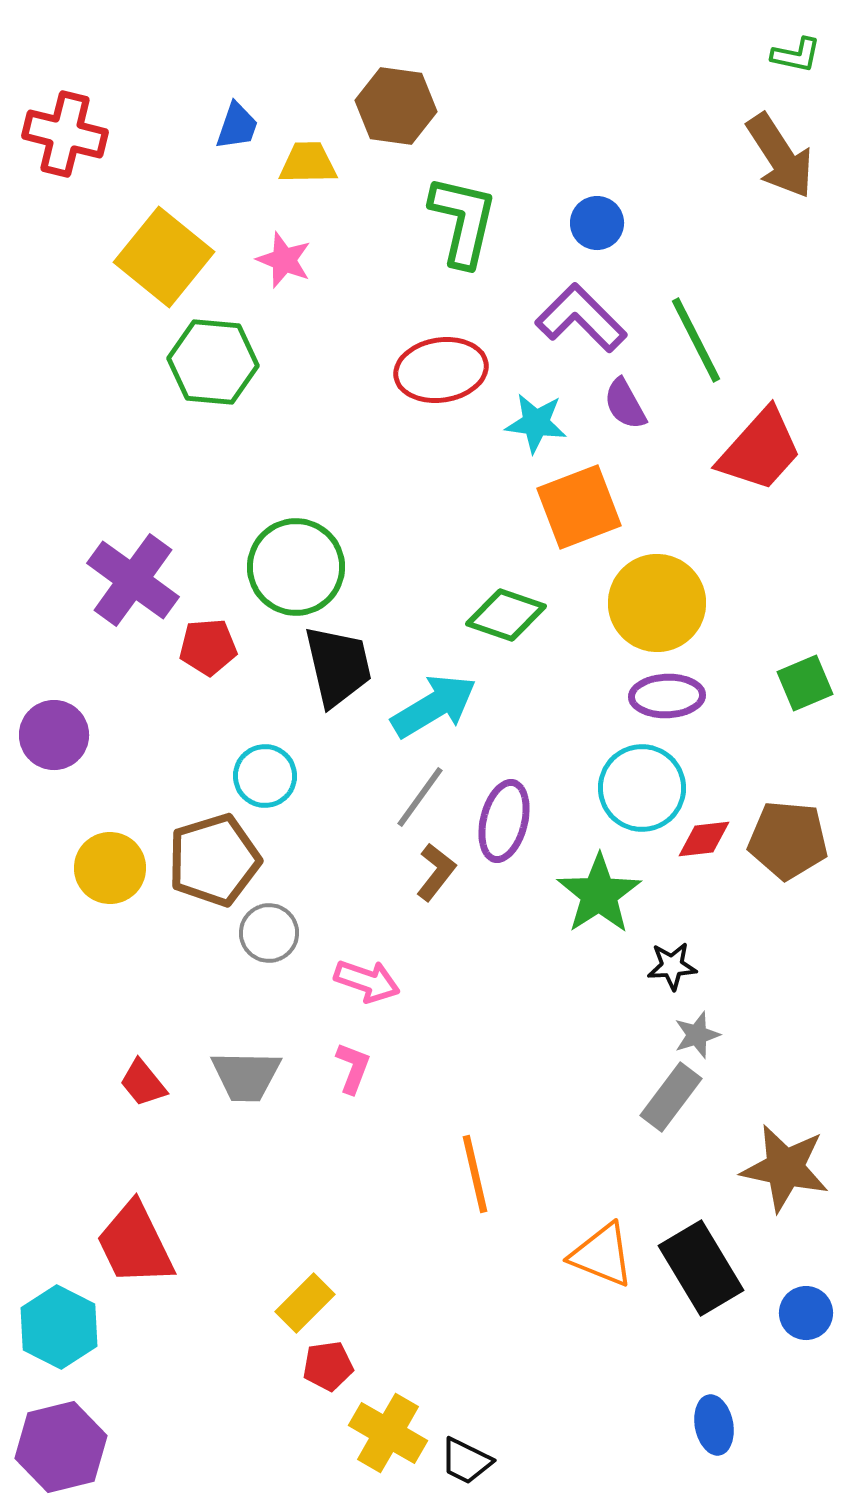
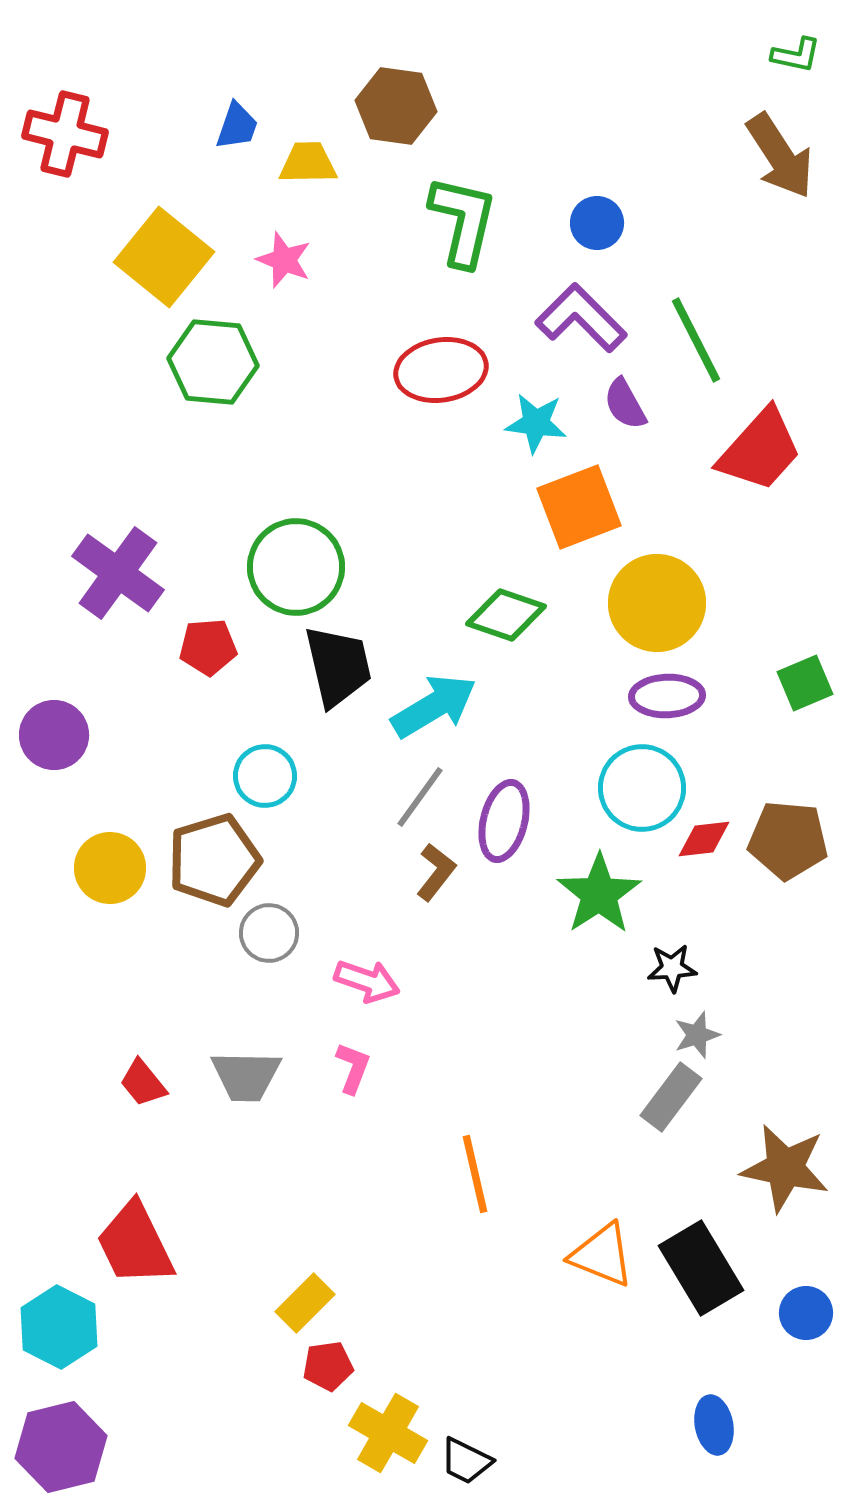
purple cross at (133, 580): moved 15 px left, 7 px up
black star at (672, 966): moved 2 px down
